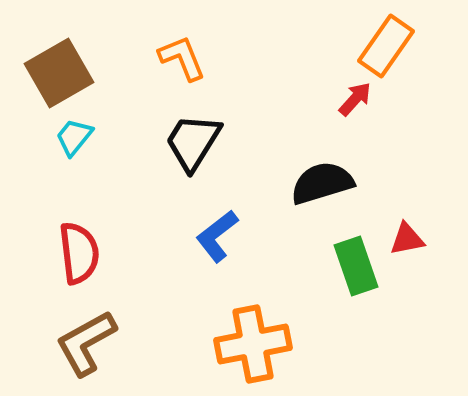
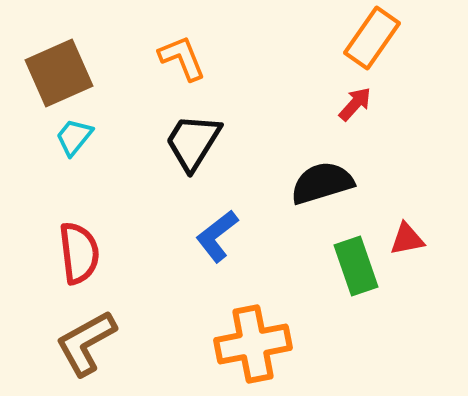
orange rectangle: moved 14 px left, 8 px up
brown square: rotated 6 degrees clockwise
red arrow: moved 5 px down
